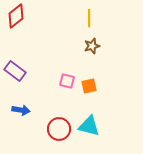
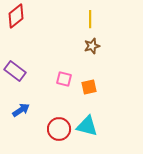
yellow line: moved 1 px right, 1 px down
pink square: moved 3 px left, 2 px up
orange square: moved 1 px down
blue arrow: rotated 42 degrees counterclockwise
cyan triangle: moved 2 px left
